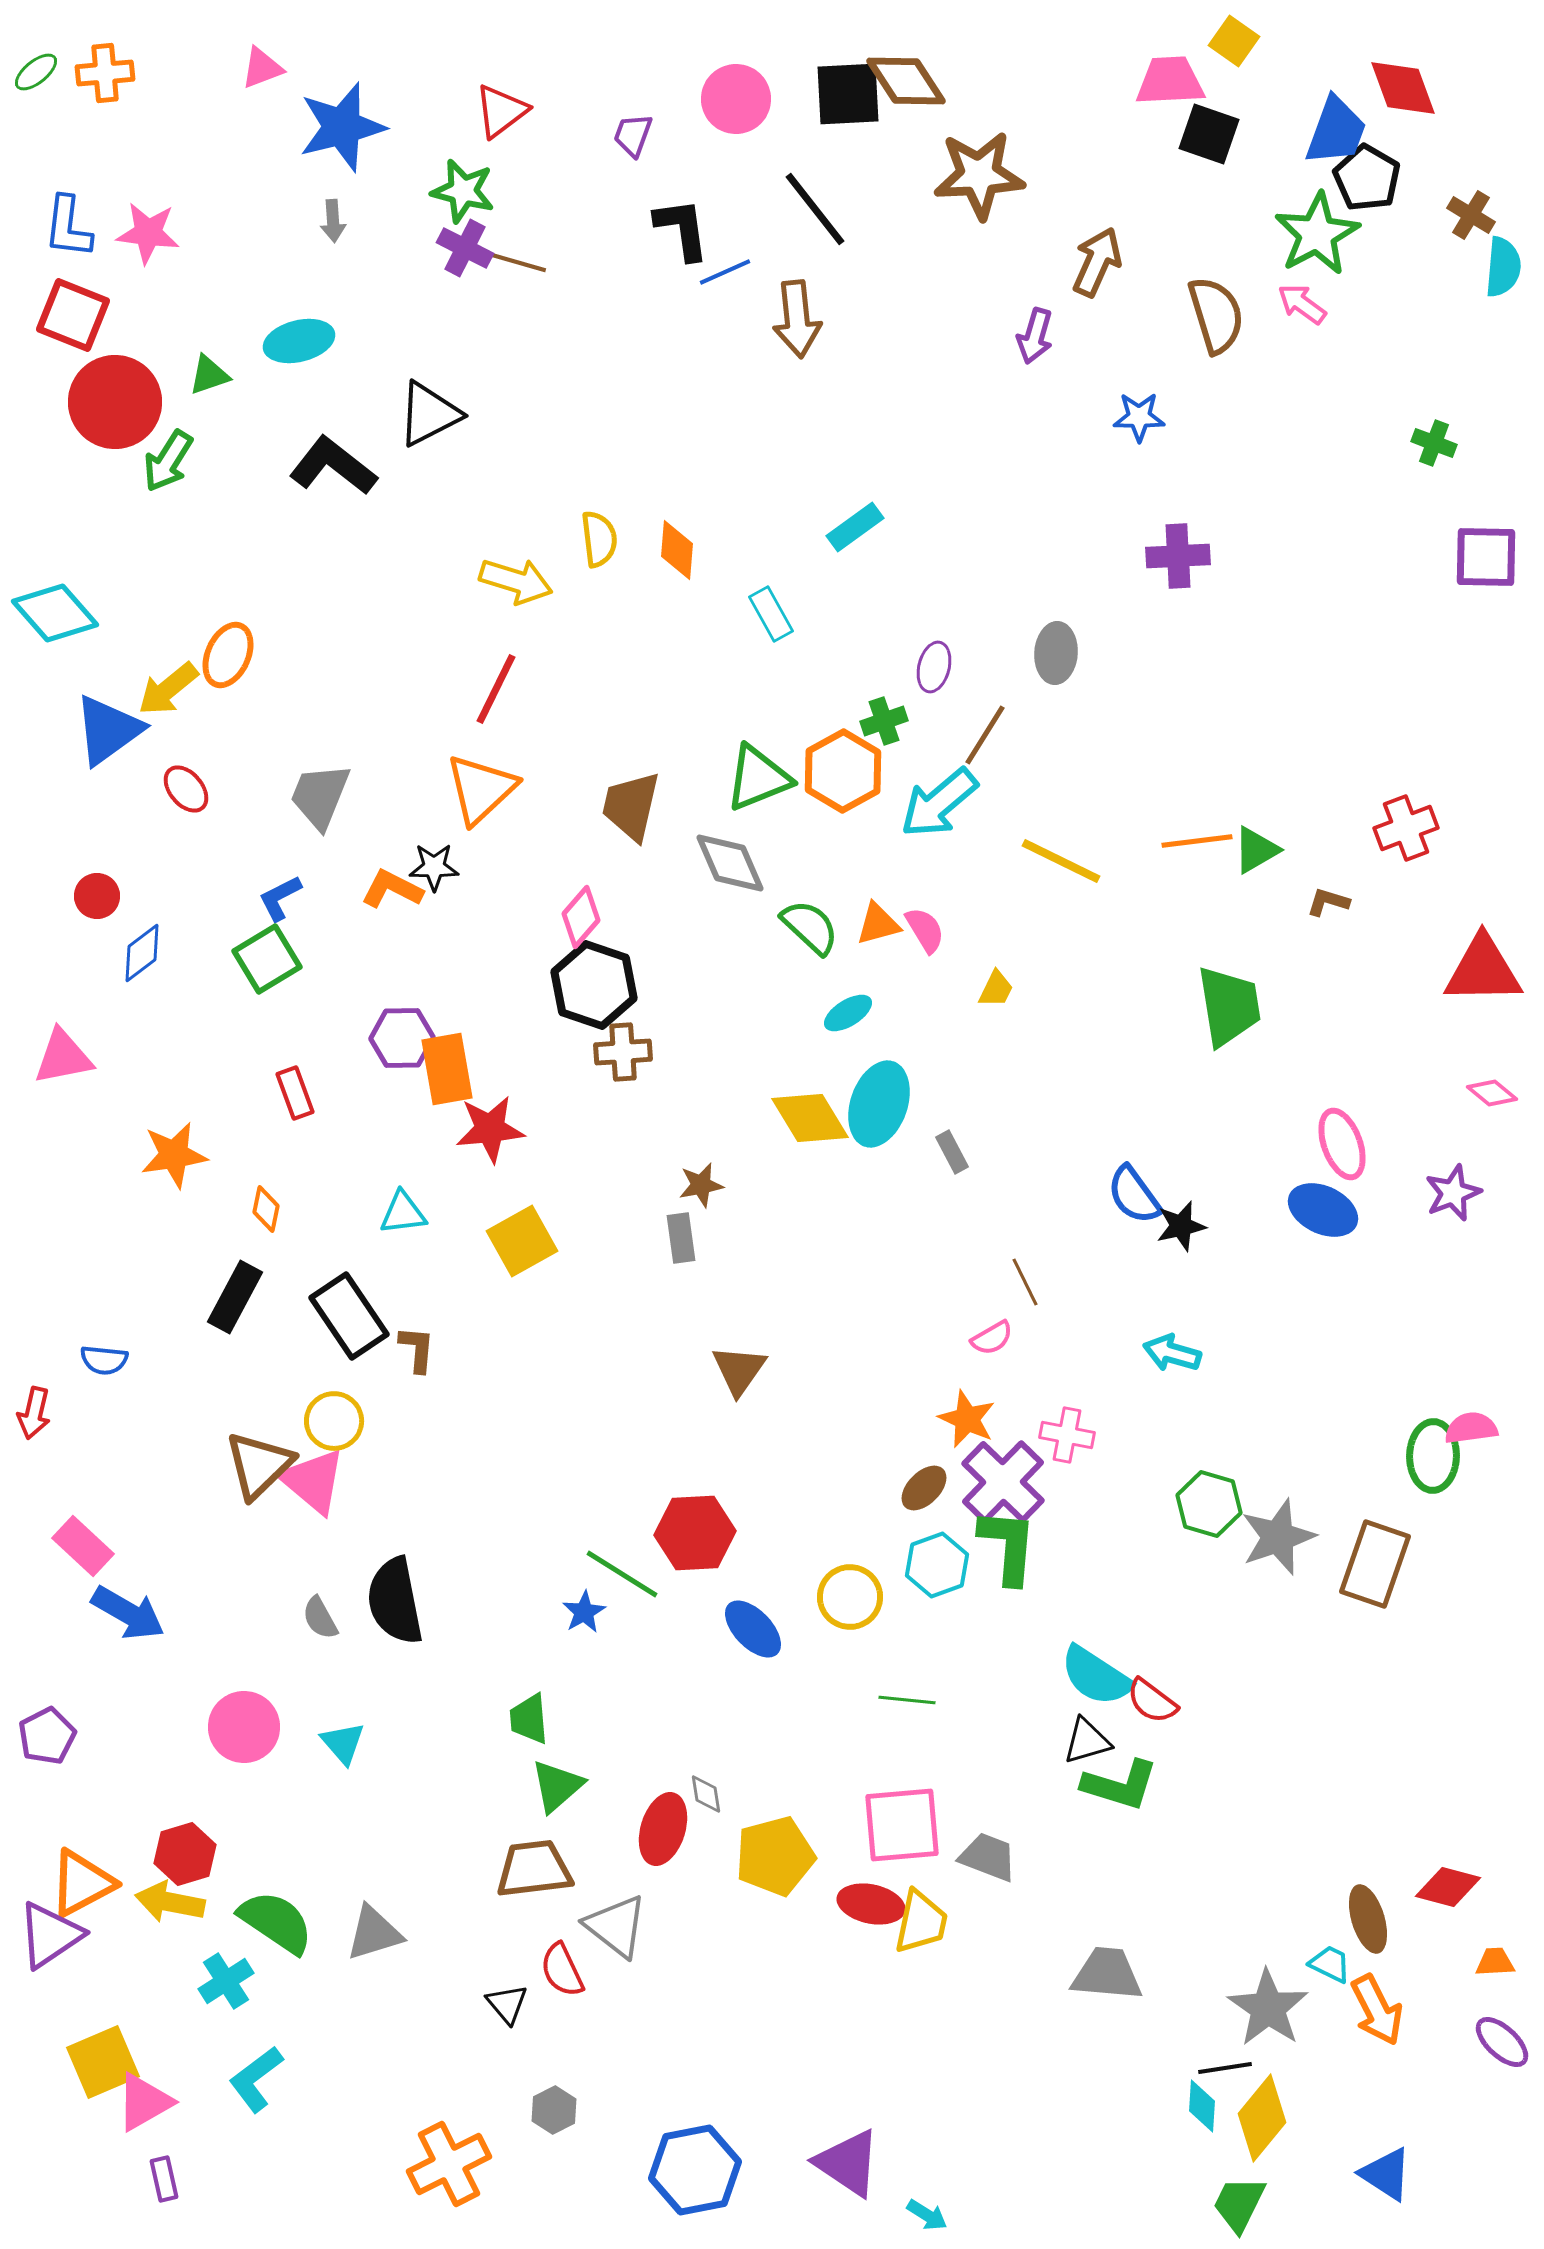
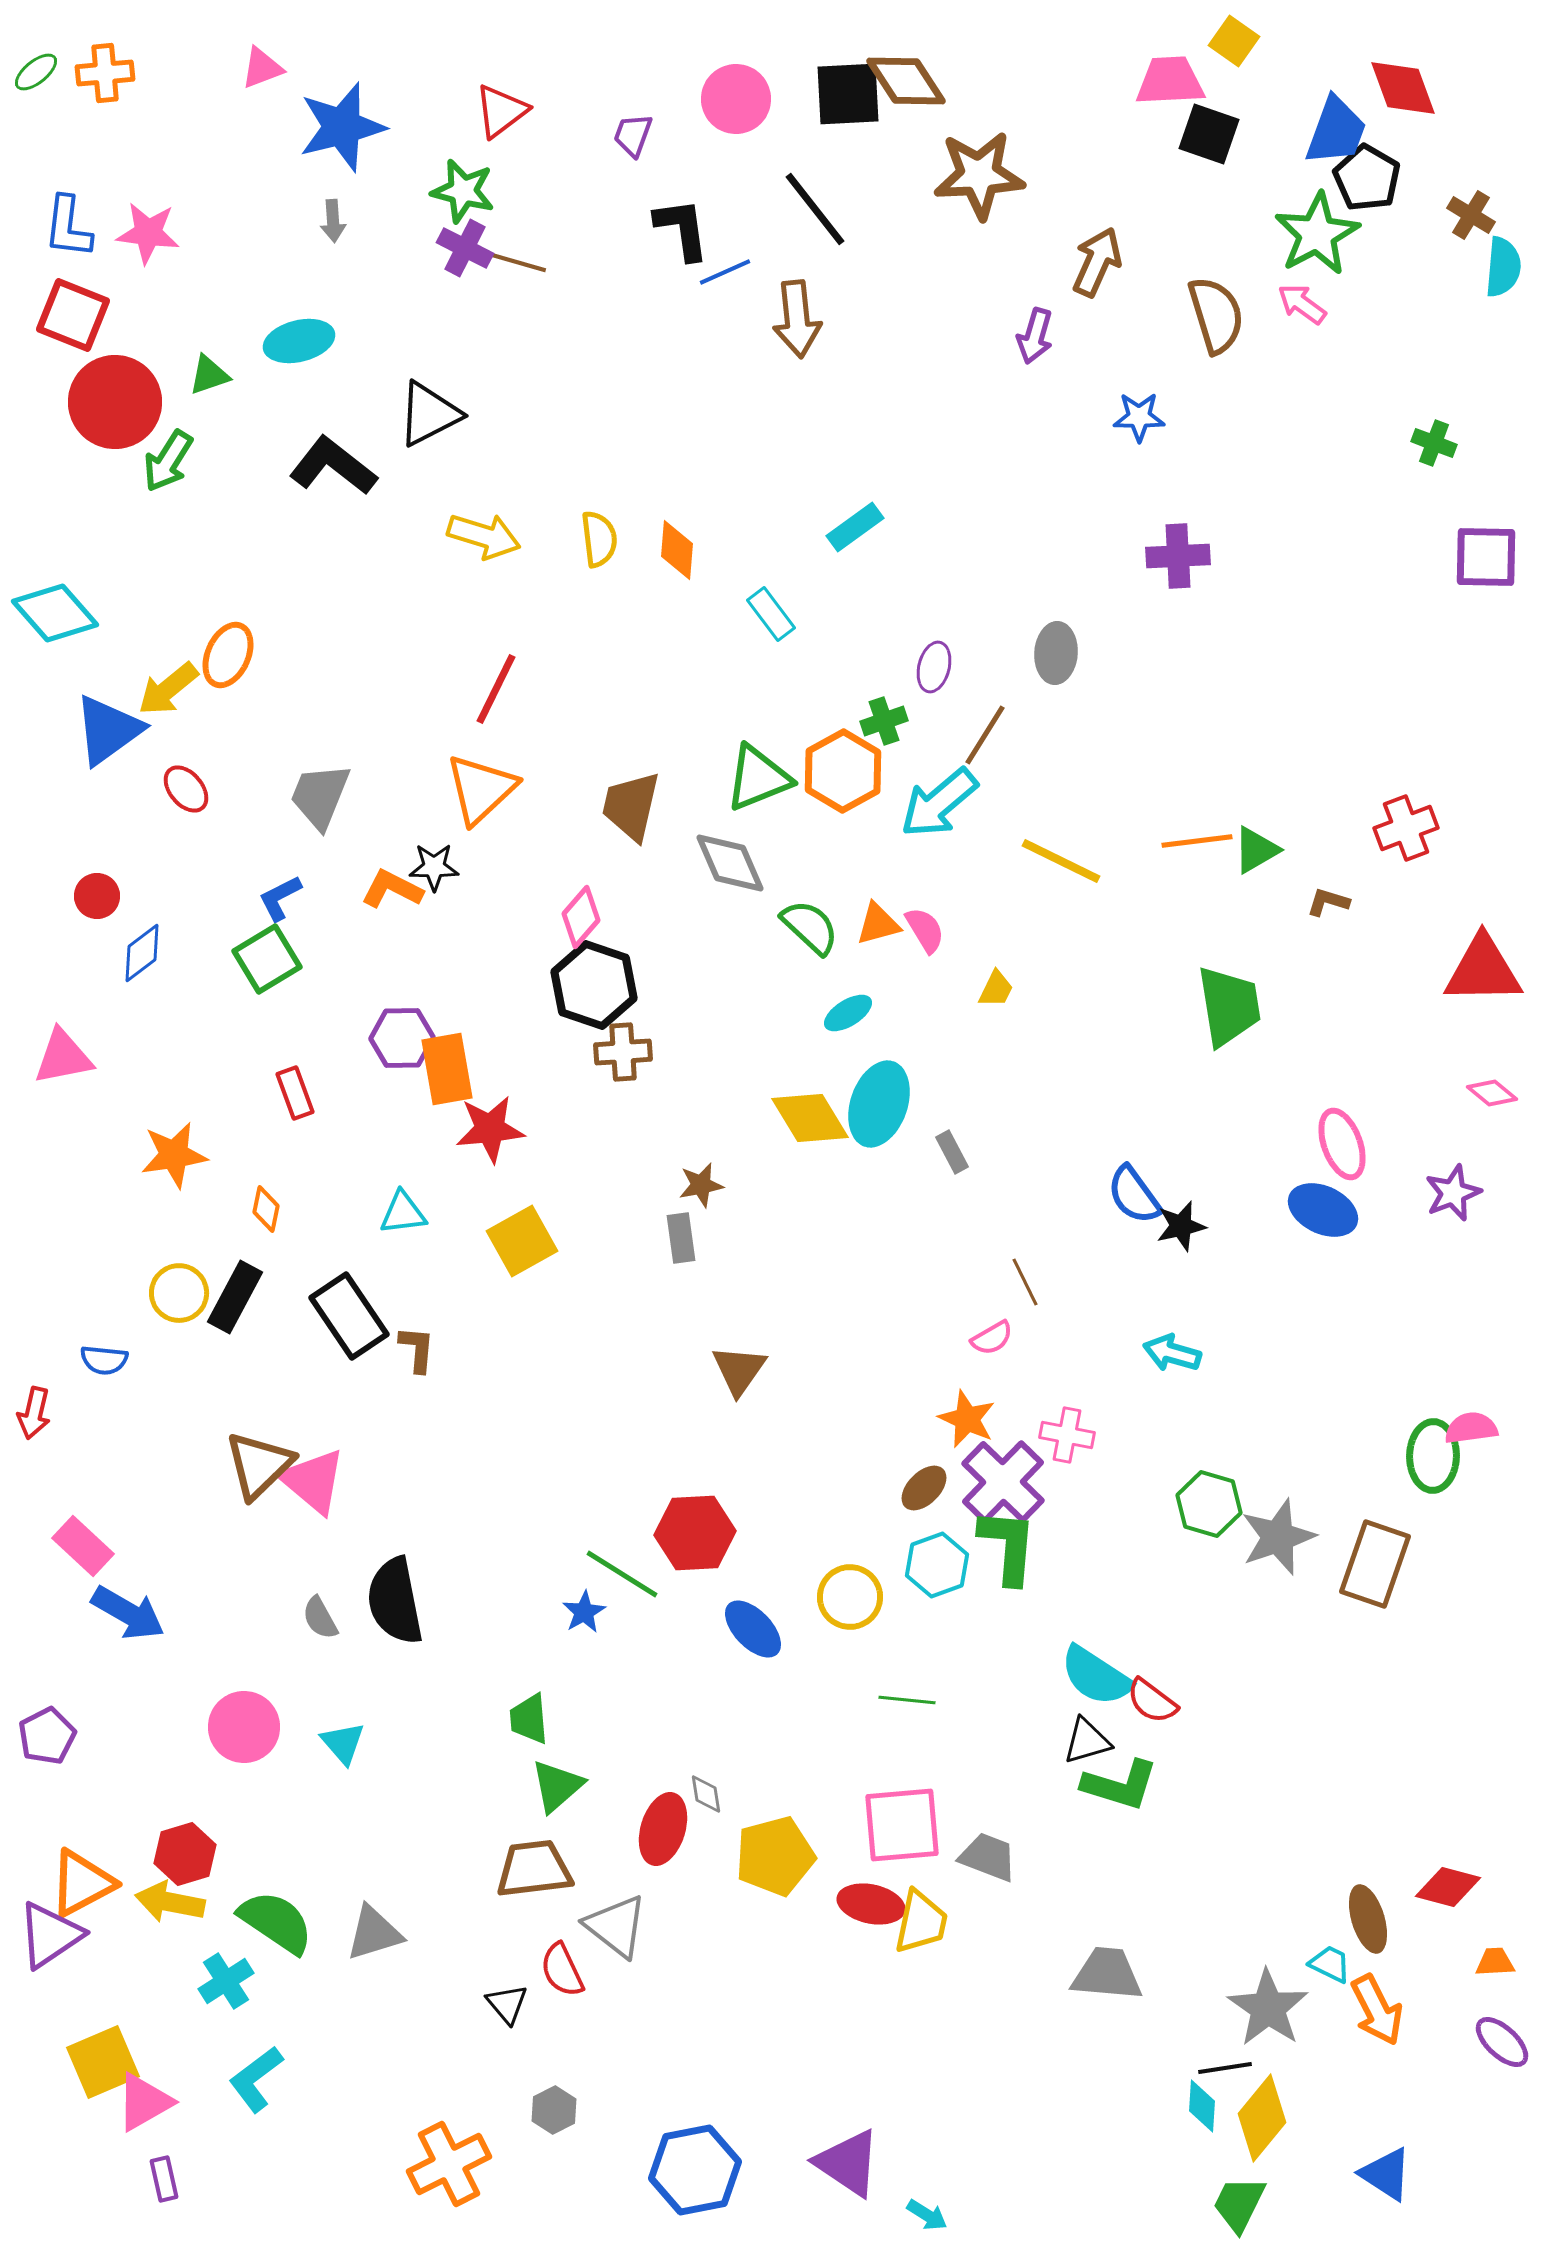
yellow arrow at (516, 581): moved 32 px left, 45 px up
cyan rectangle at (771, 614): rotated 8 degrees counterclockwise
yellow circle at (334, 1421): moved 155 px left, 128 px up
